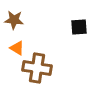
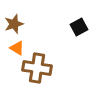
brown star: moved 4 px down; rotated 24 degrees counterclockwise
black square: rotated 24 degrees counterclockwise
